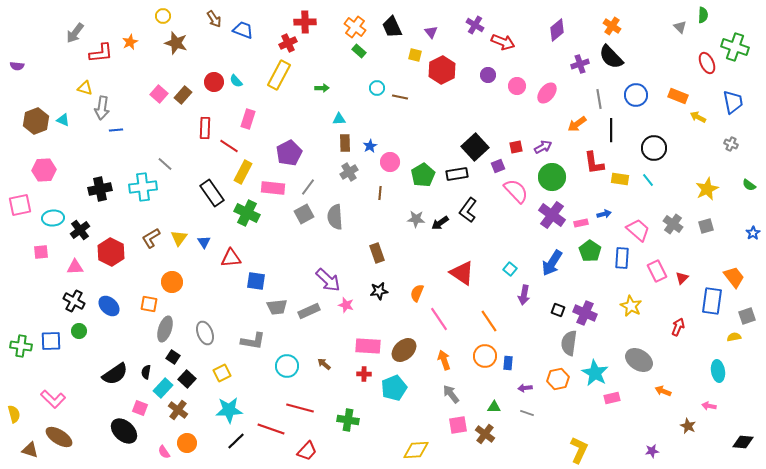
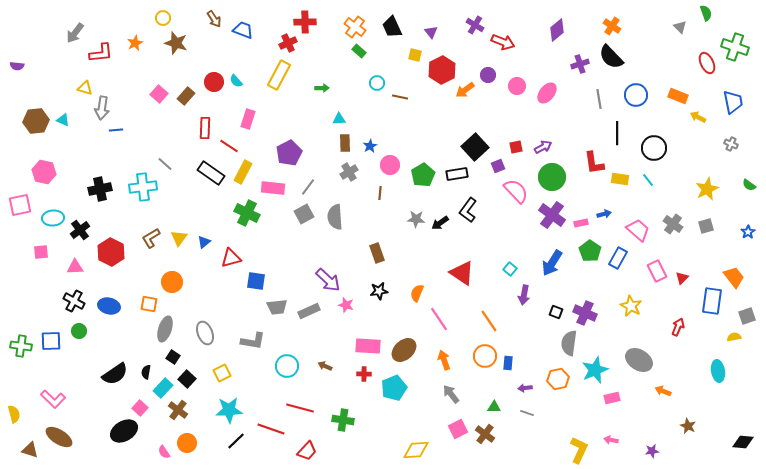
green semicircle at (703, 15): moved 3 px right, 2 px up; rotated 21 degrees counterclockwise
yellow circle at (163, 16): moved 2 px down
orange star at (130, 42): moved 5 px right, 1 px down
cyan circle at (377, 88): moved 5 px up
brown rectangle at (183, 95): moved 3 px right, 1 px down
brown hexagon at (36, 121): rotated 15 degrees clockwise
orange arrow at (577, 124): moved 112 px left, 34 px up
black line at (611, 130): moved 6 px right, 3 px down
pink circle at (390, 162): moved 3 px down
pink hexagon at (44, 170): moved 2 px down; rotated 15 degrees clockwise
black rectangle at (212, 193): moved 1 px left, 20 px up; rotated 20 degrees counterclockwise
blue star at (753, 233): moved 5 px left, 1 px up
blue triangle at (204, 242): rotated 24 degrees clockwise
red triangle at (231, 258): rotated 10 degrees counterclockwise
blue rectangle at (622, 258): moved 4 px left; rotated 25 degrees clockwise
blue ellipse at (109, 306): rotated 30 degrees counterclockwise
black square at (558, 310): moved 2 px left, 2 px down
brown arrow at (324, 364): moved 1 px right, 2 px down; rotated 16 degrees counterclockwise
cyan star at (595, 373): moved 3 px up; rotated 20 degrees clockwise
pink arrow at (709, 406): moved 98 px left, 34 px down
pink square at (140, 408): rotated 21 degrees clockwise
green cross at (348, 420): moved 5 px left
pink square at (458, 425): moved 4 px down; rotated 18 degrees counterclockwise
black ellipse at (124, 431): rotated 72 degrees counterclockwise
